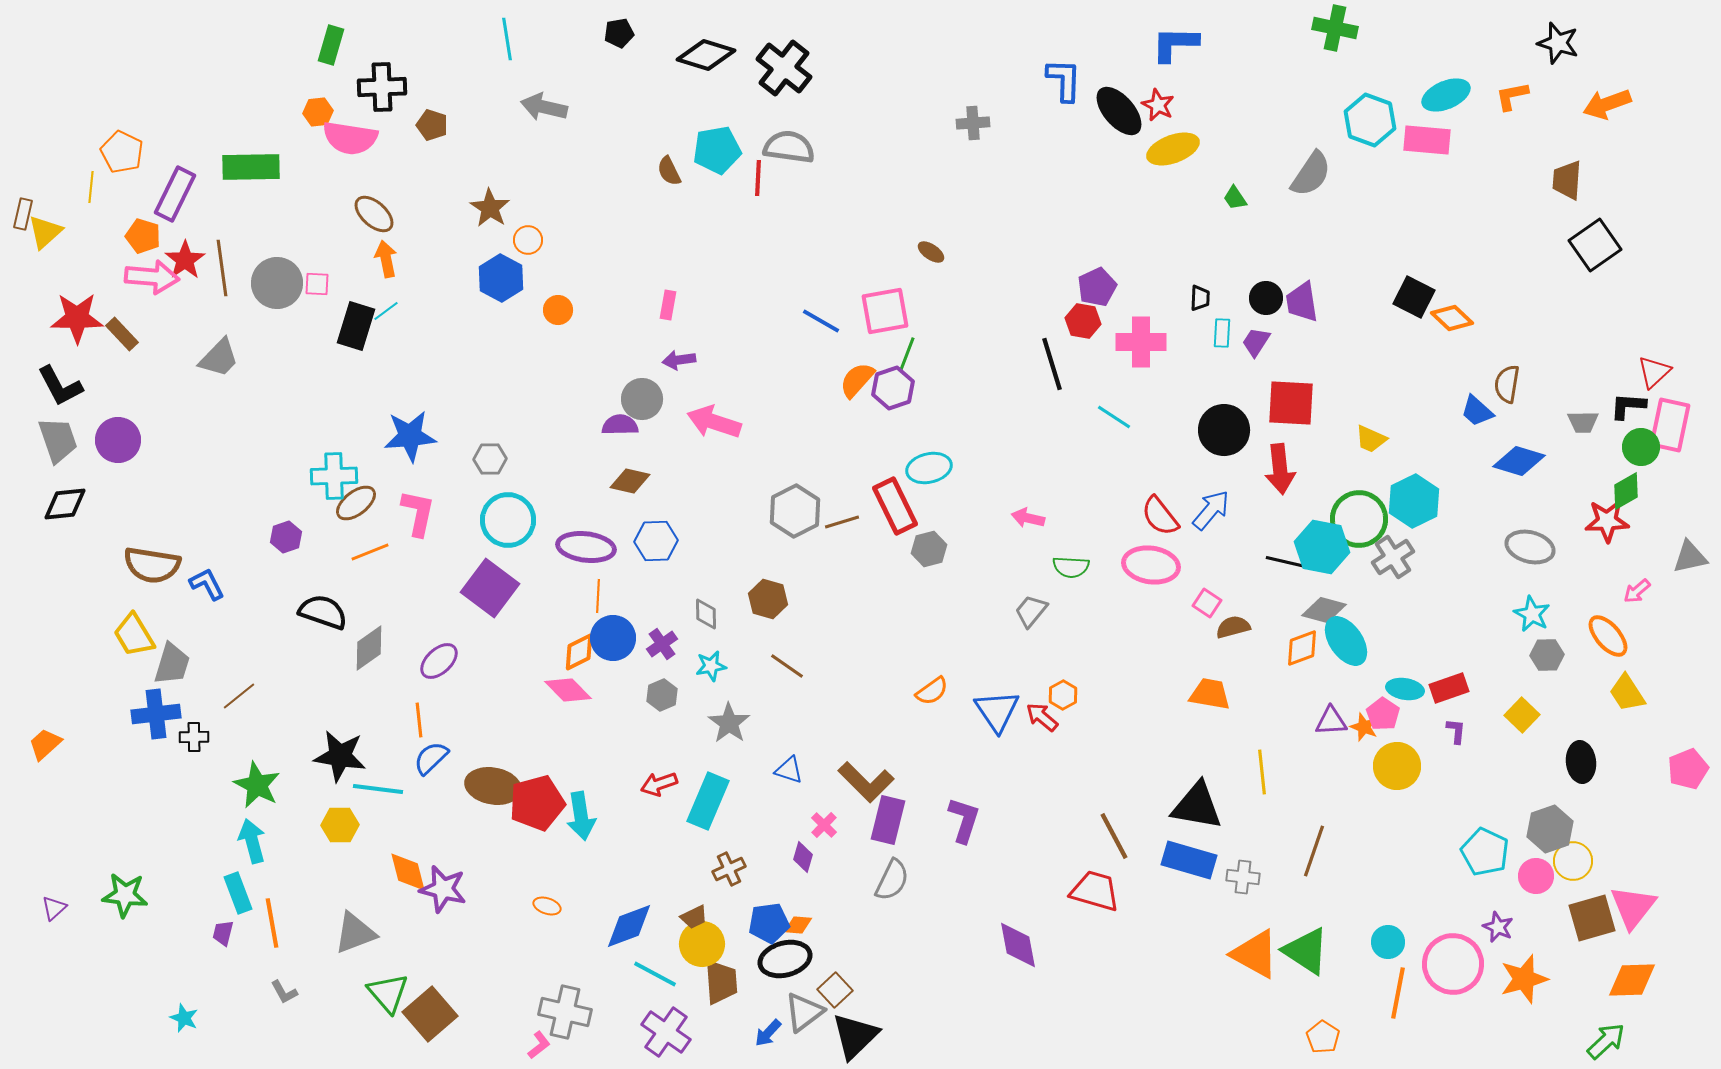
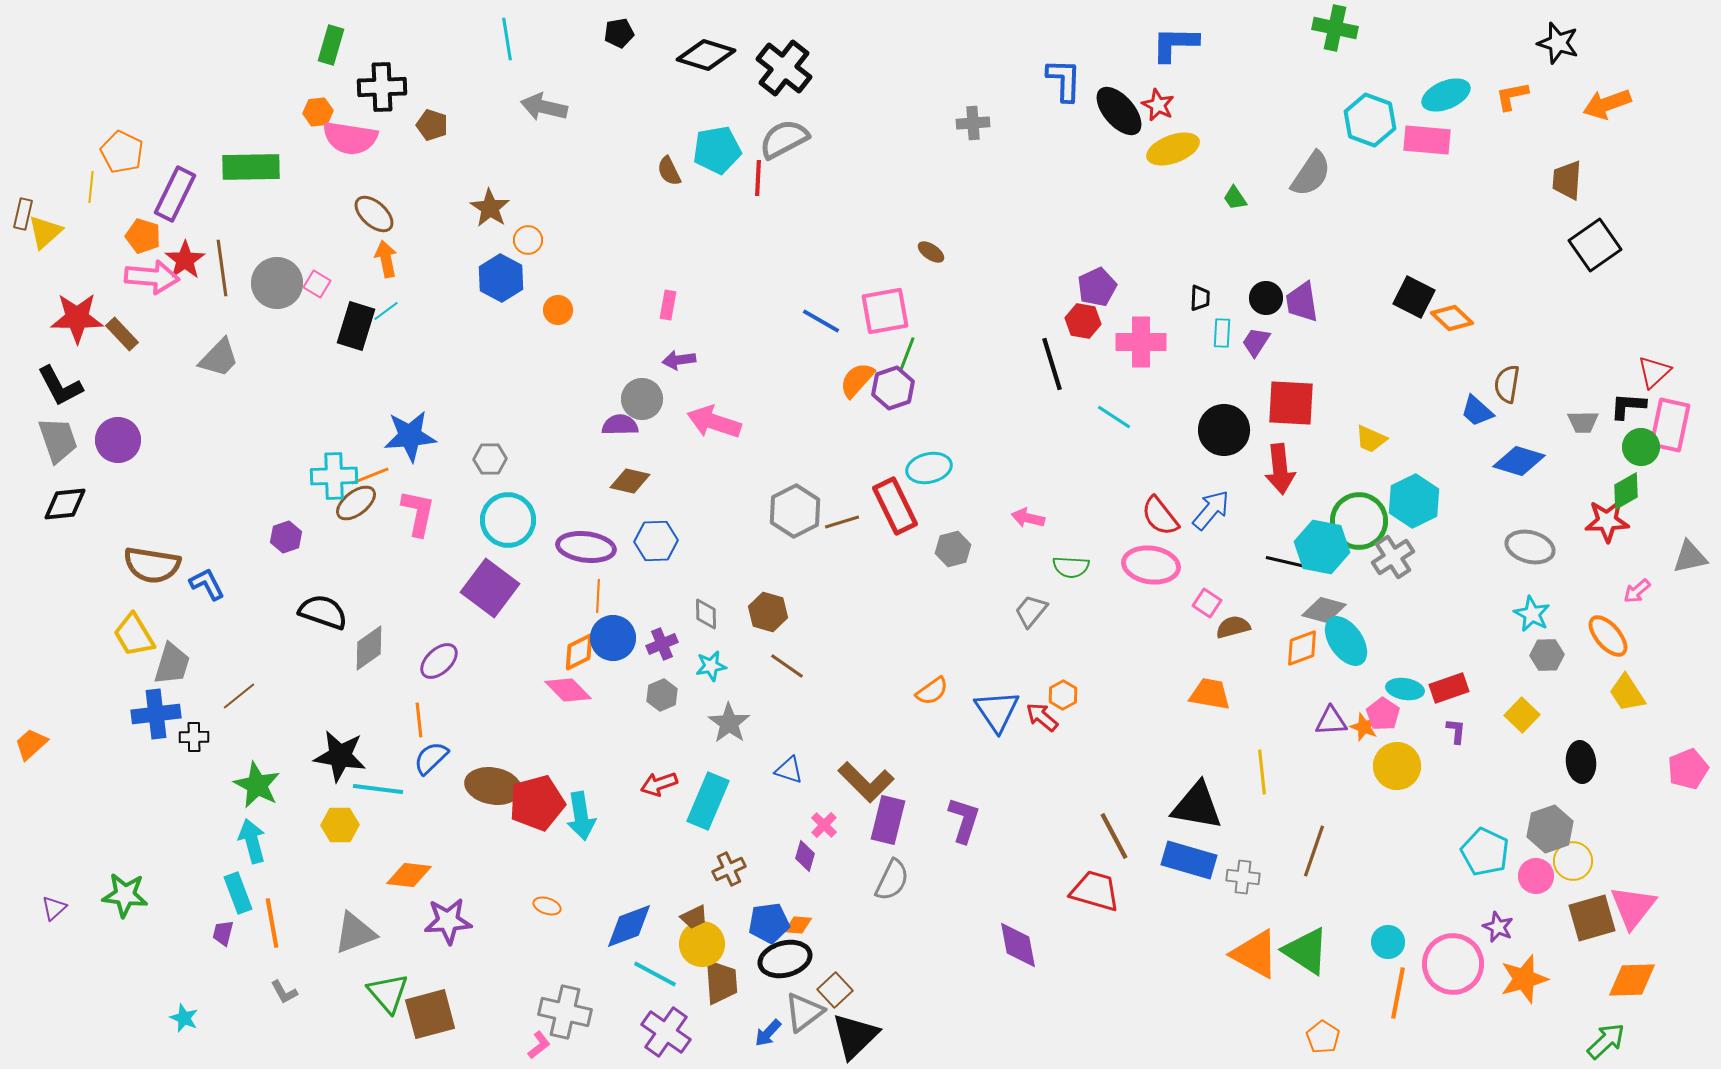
gray semicircle at (789, 147): moved 5 px left, 8 px up; rotated 36 degrees counterclockwise
pink square at (317, 284): rotated 28 degrees clockwise
green circle at (1359, 519): moved 2 px down
gray hexagon at (929, 549): moved 24 px right
orange line at (370, 552): moved 76 px up
brown hexagon at (768, 599): moved 13 px down
purple cross at (662, 644): rotated 12 degrees clockwise
orange trapezoid at (45, 744): moved 14 px left
purple diamond at (803, 857): moved 2 px right, 1 px up
orange diamond at (408, 872): moved 1 px right, 3 px down; rotated 69 degrees counterclockwise
purple star at (443, 889): moved 5 px right, 32 px down; rotated 18 degrees counterclockwise
brown square at (430, 1014): rotated 26 degrees clockwise
